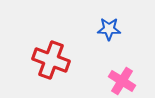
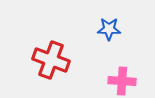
pink cross: rotated 28 degrees counterclockwise
